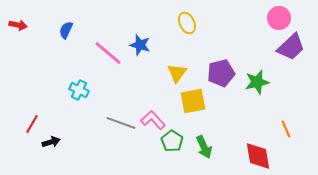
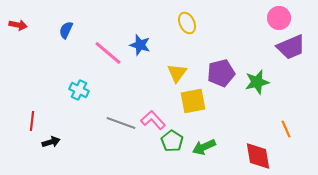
purple trapezoid: rotated 20 degrees clockwise
red line: moved 3 px up; rotated 24 degrees counterclockwise
green arrow: rotated 90 degrees clockwise
